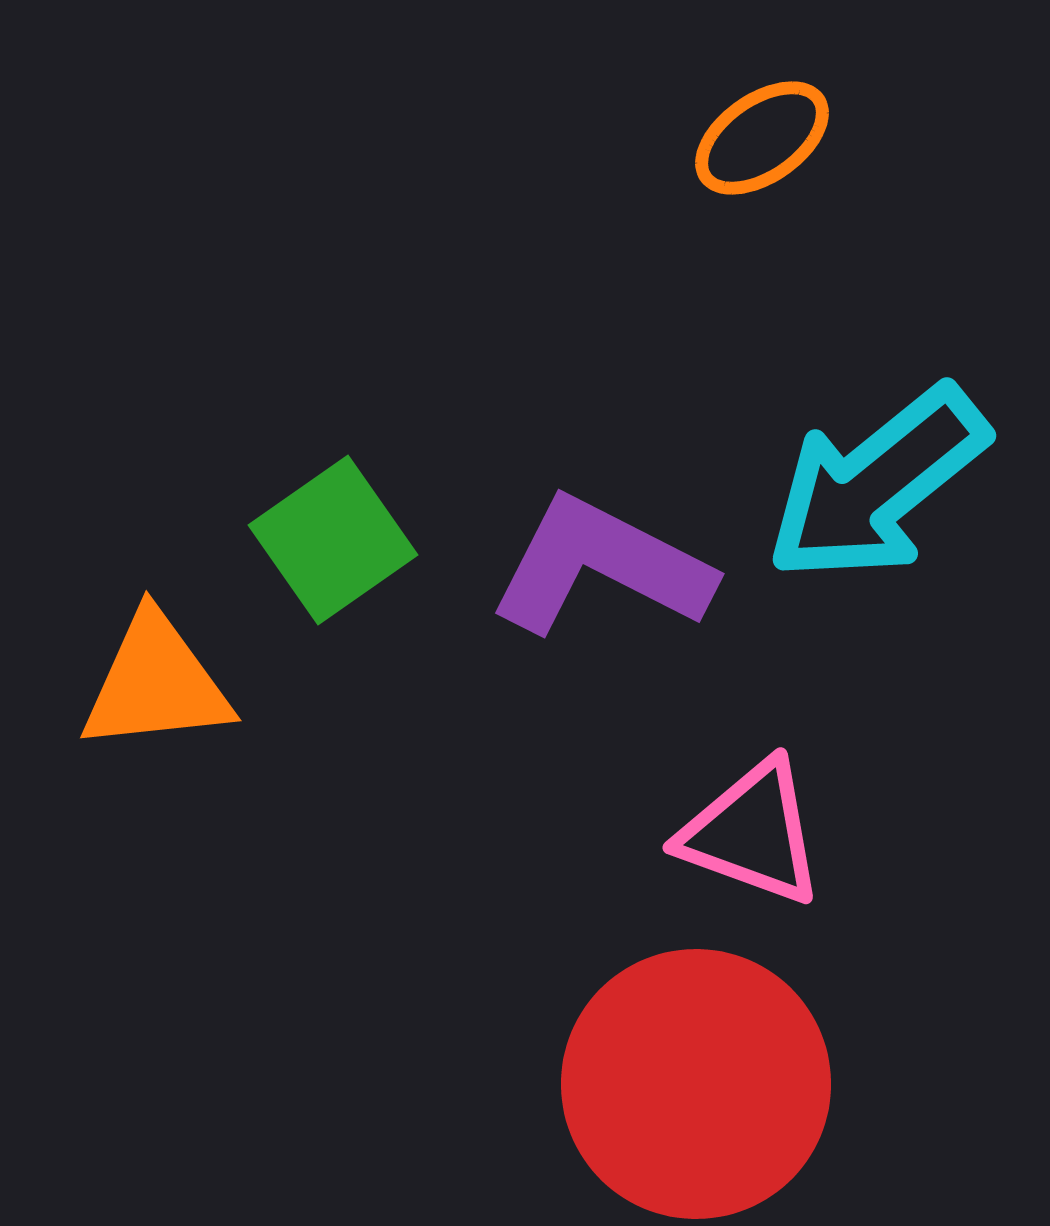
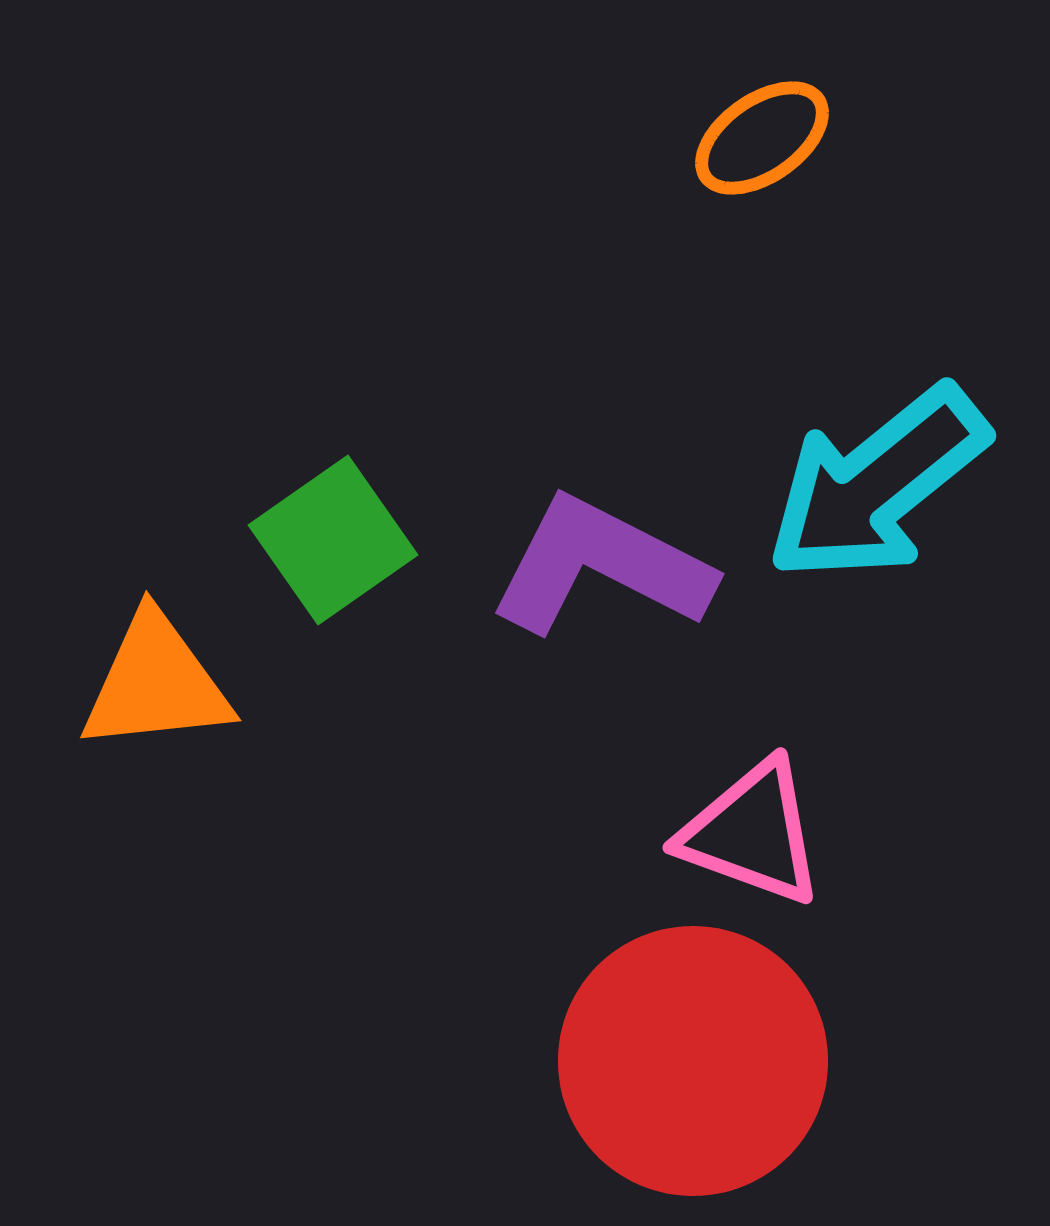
red circle: moved 3 px left, 23 px up
